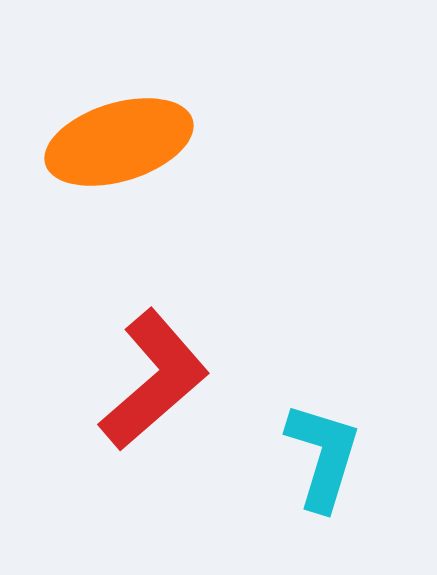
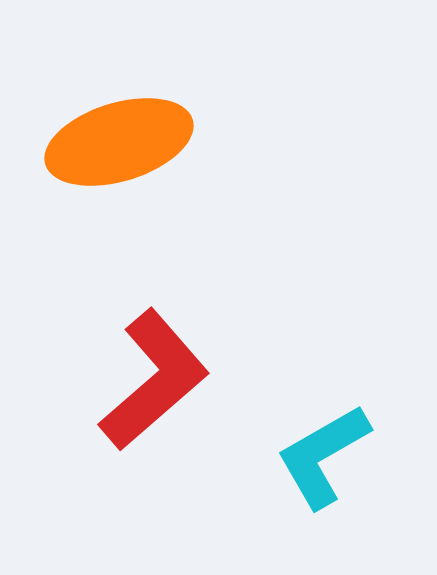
cyan L-shape: rotated 137 degrees counterclockwise
